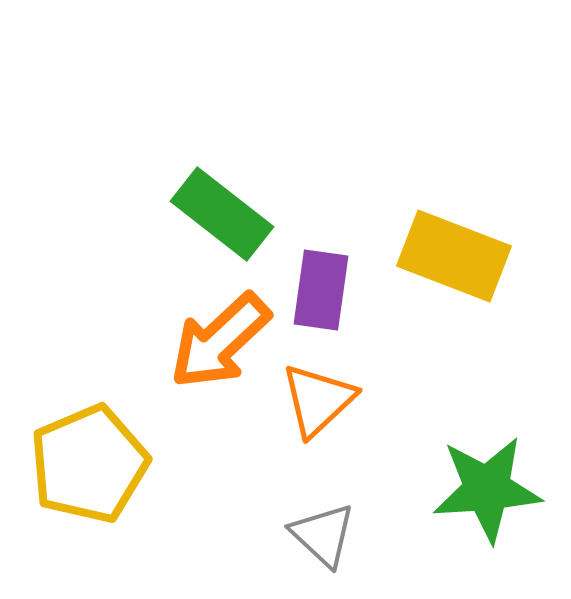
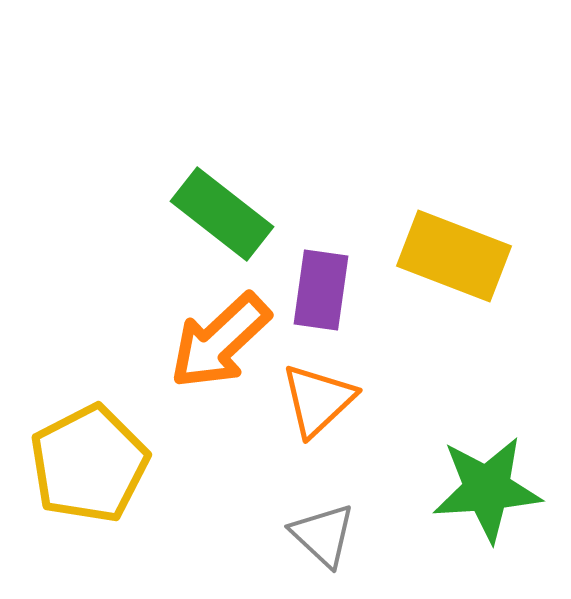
yellow pentagon: rotated 4 degrees counterclockwise
